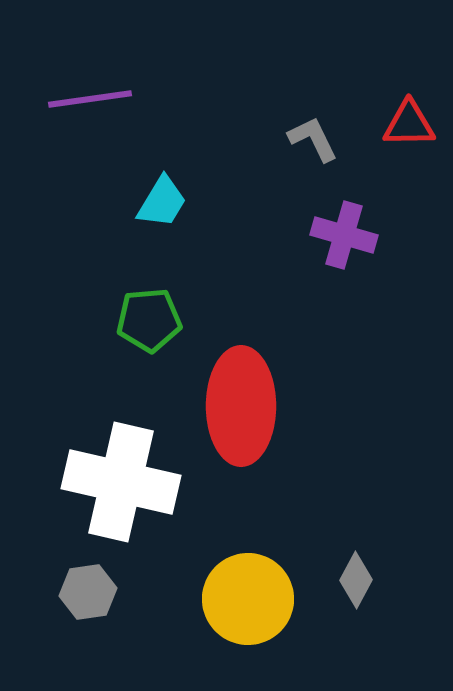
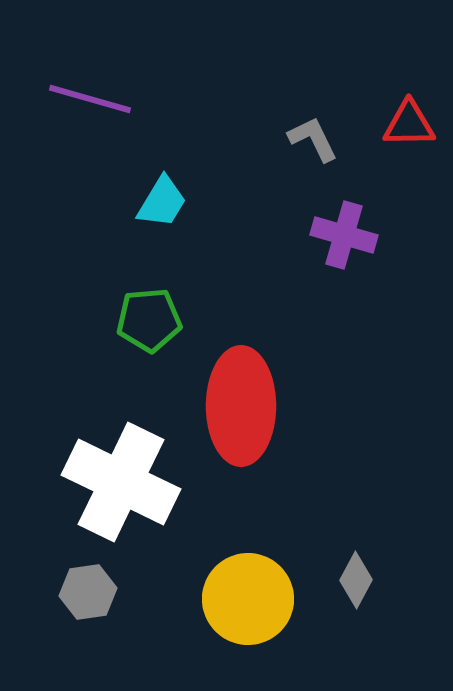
purple line: rotated 24 degrees clockwise
white cross: rotated 13 degrees clockwise
